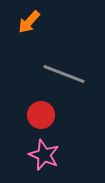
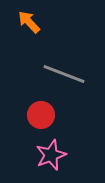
orange arrow: rotated 95 degrees clockwise
pink star: moved 7 px right; rotated 28 degrees clockwise
